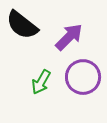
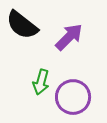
purple circle: moved 10 px left, 20 px down
green arrow: rotated 15 degrees counterclockwise
